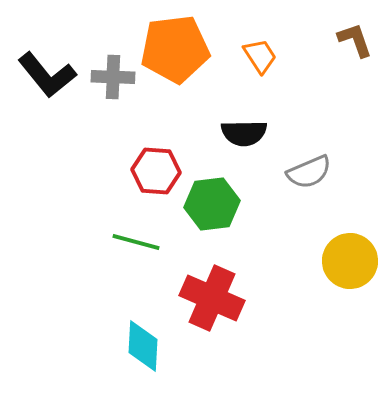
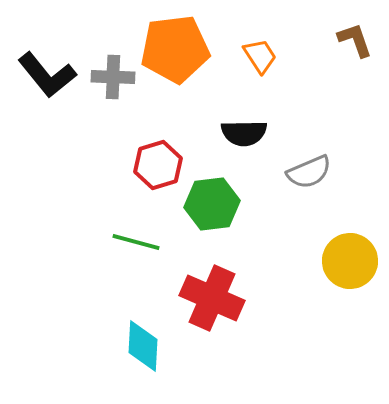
red hexagon: moved 2 px right, 6 px up; rotated 21 degrees counterclockwise
